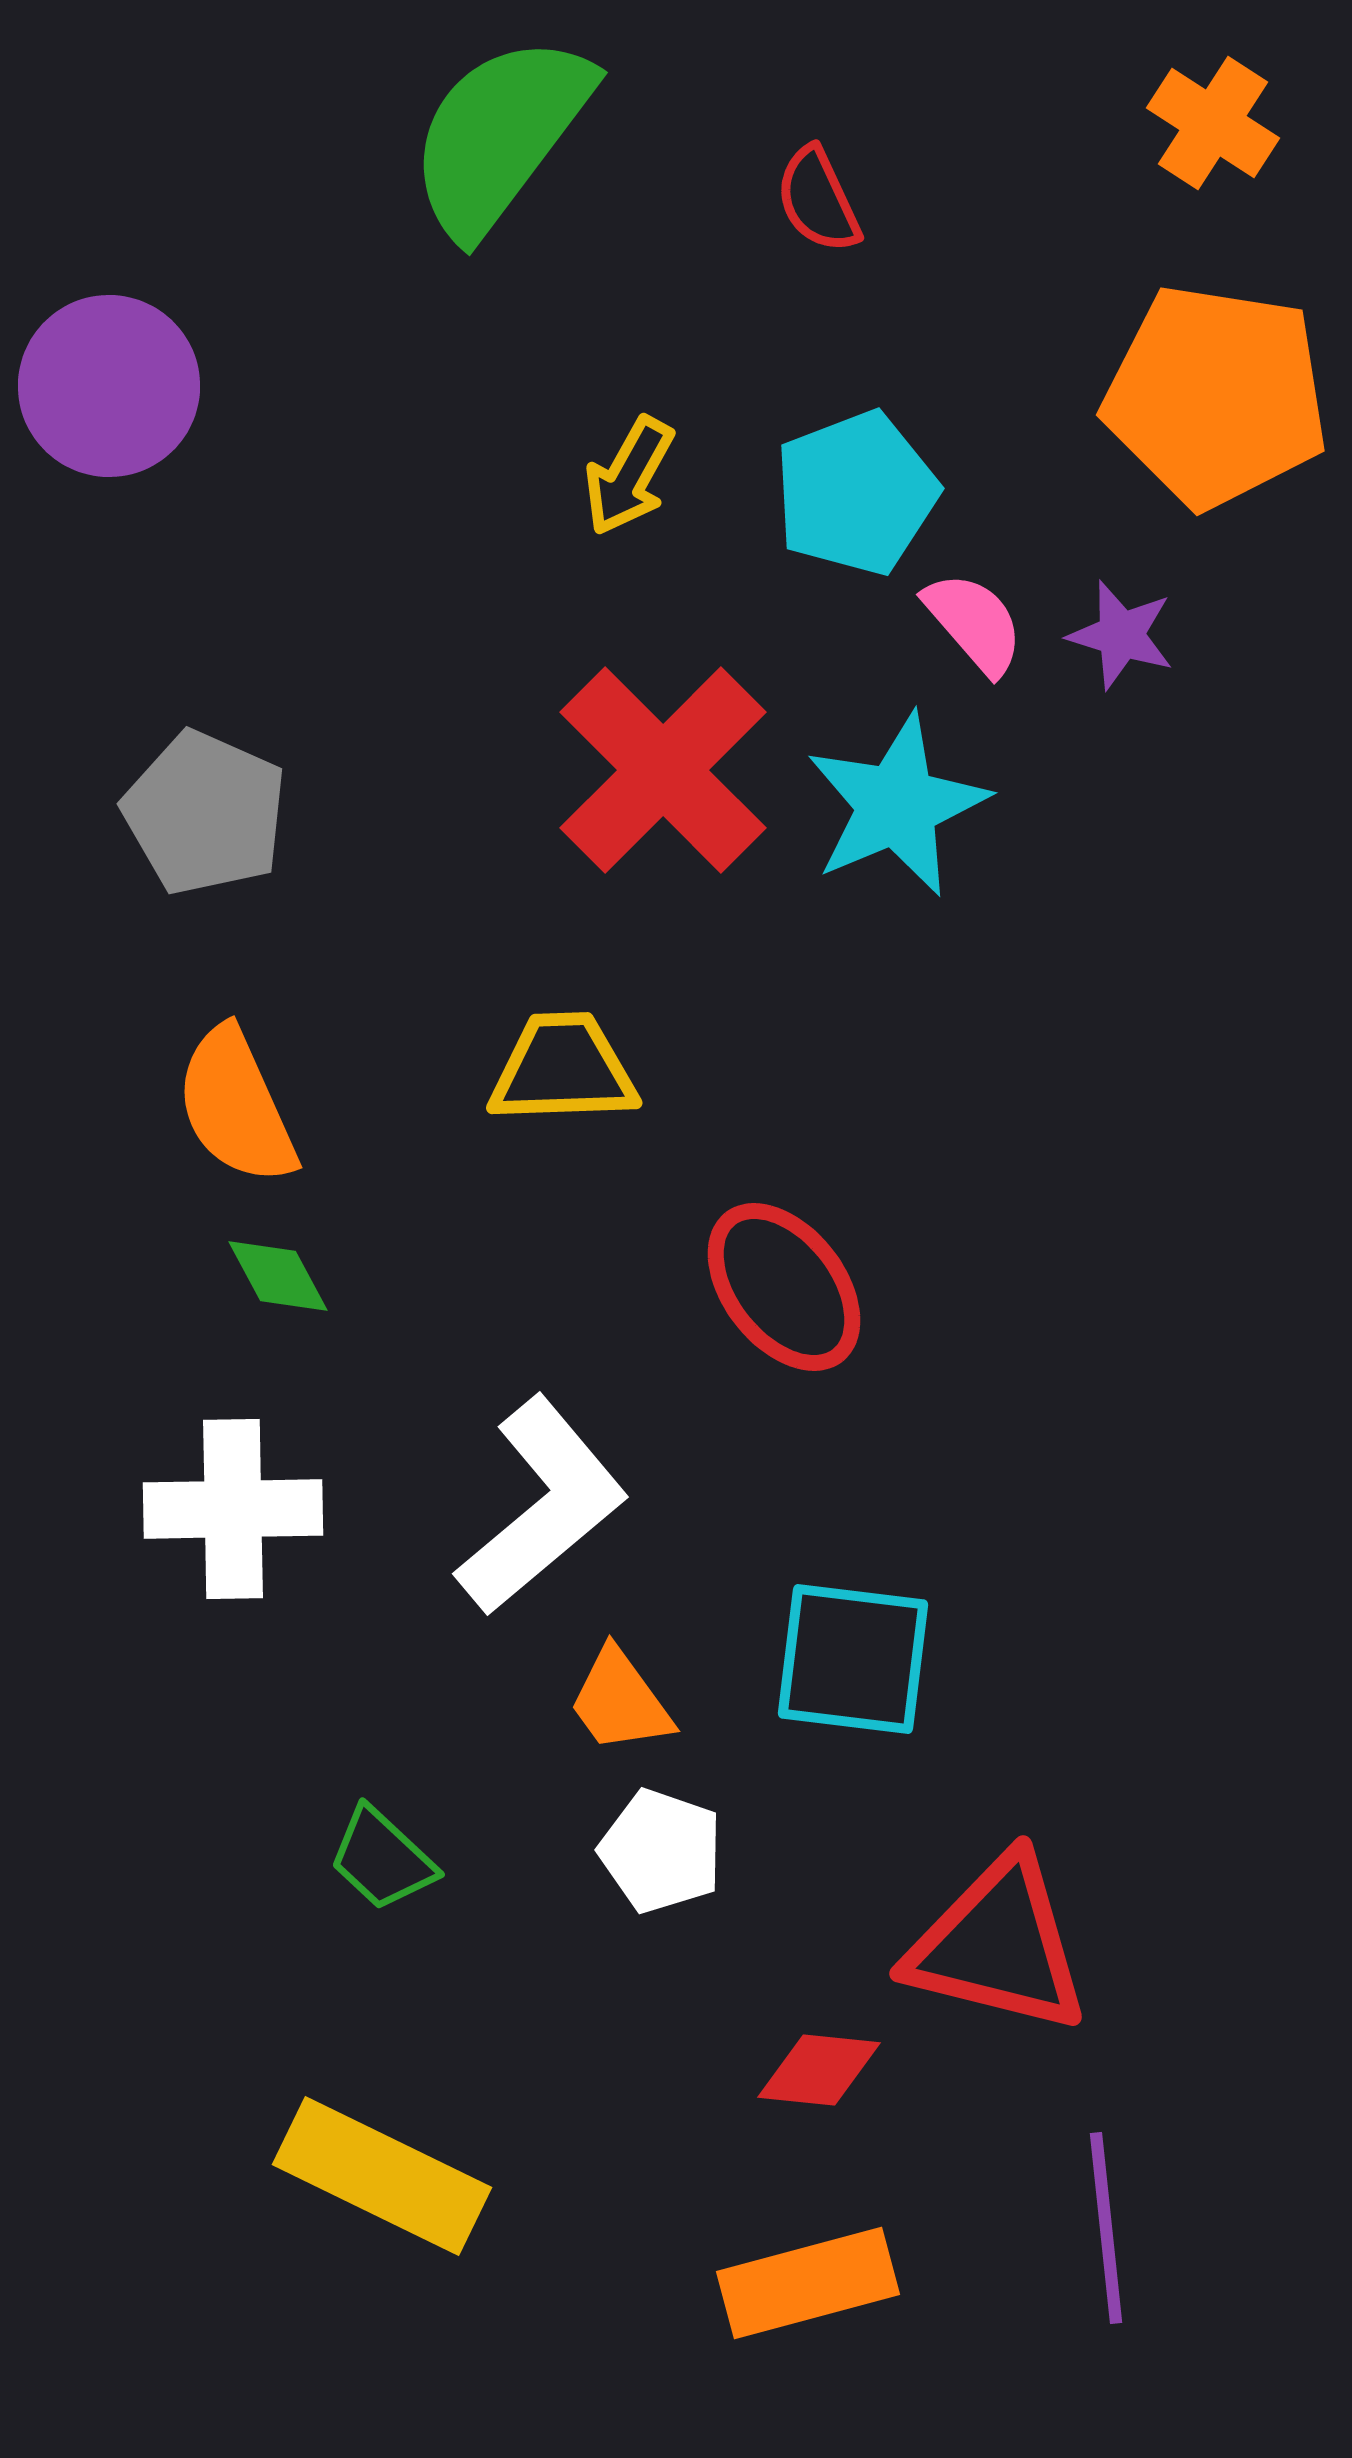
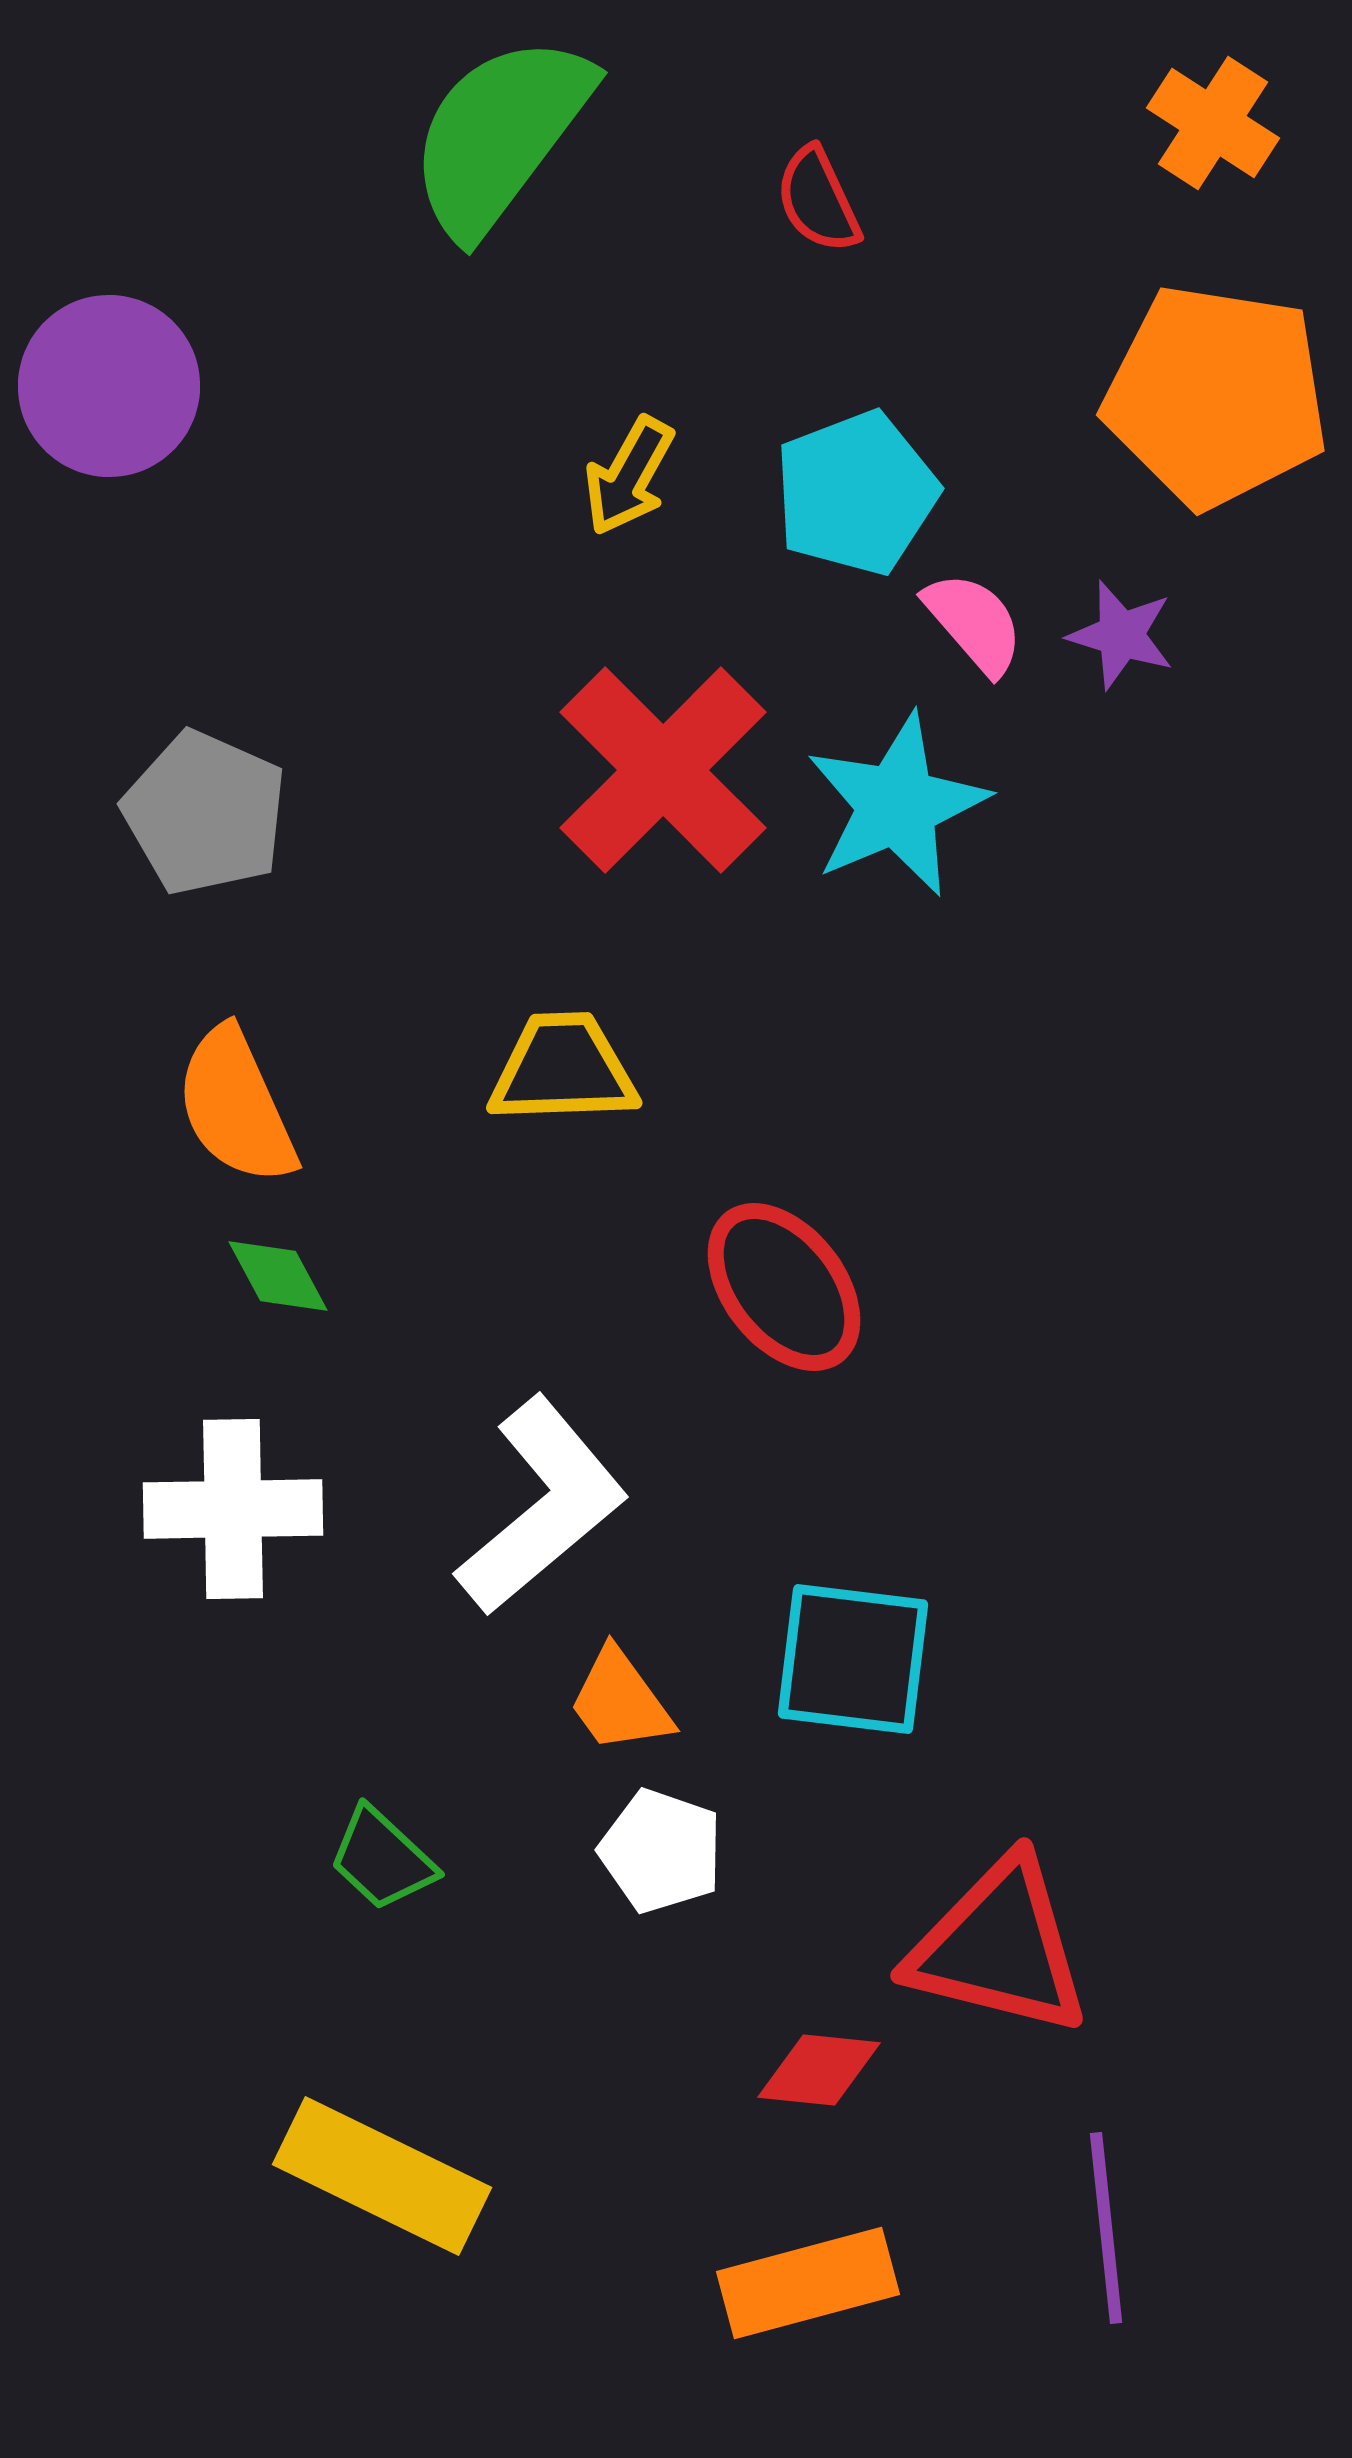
red triangle: moved 1 px right, 2 px down
